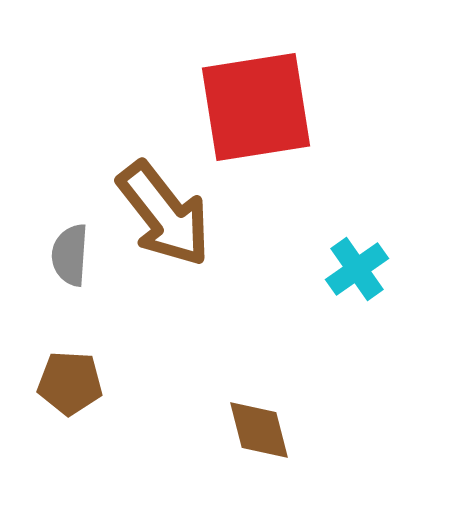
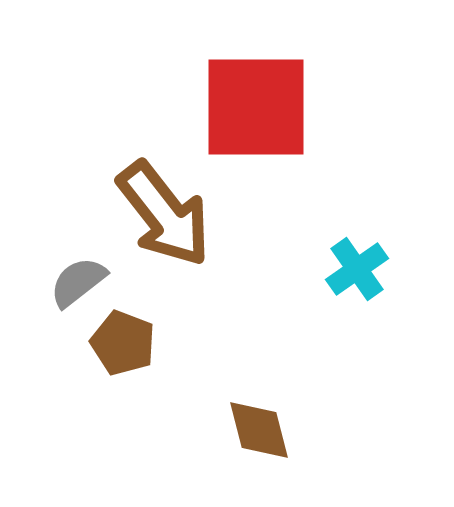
red square: rotated 9 degrees clockwise
gray semicircle: moved 8 px right, 27 px down; rotated 48 degrees clockwise
brown pentagon: moved 53 px right, 40 px up; rotated 18 degrees clockwise
